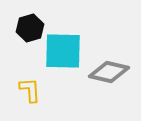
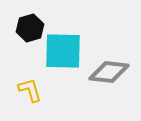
gray diamond: rotated 6 degrees counterclockwise
yellow L-shape: rotated 12 degrees counterclockwise
